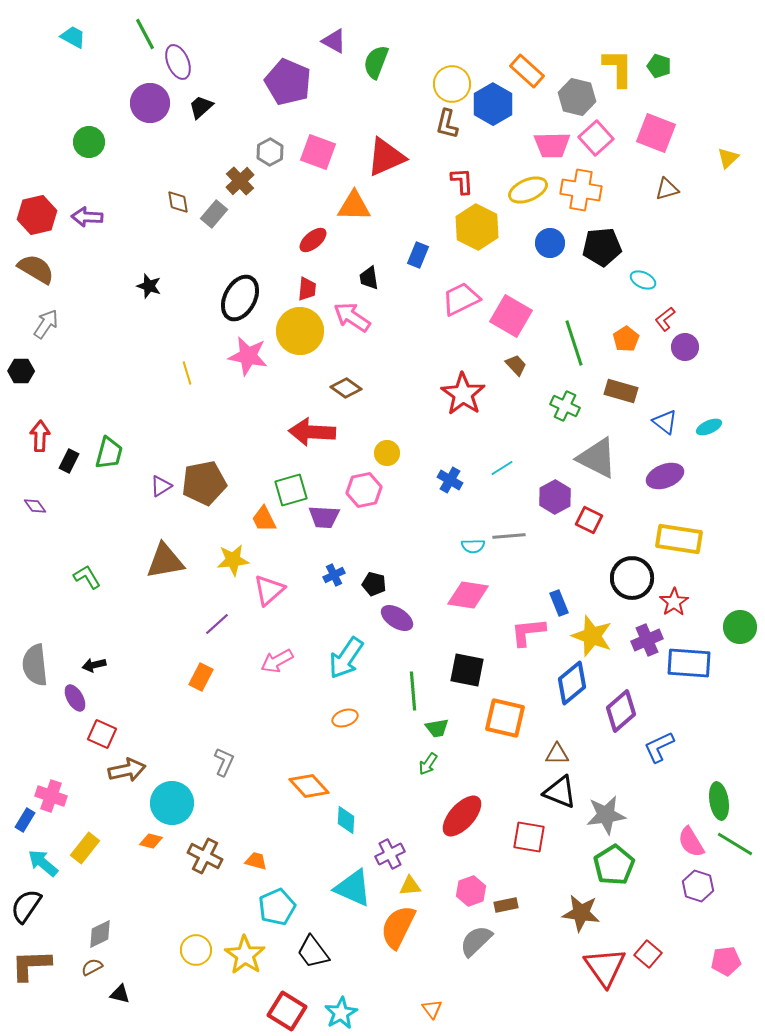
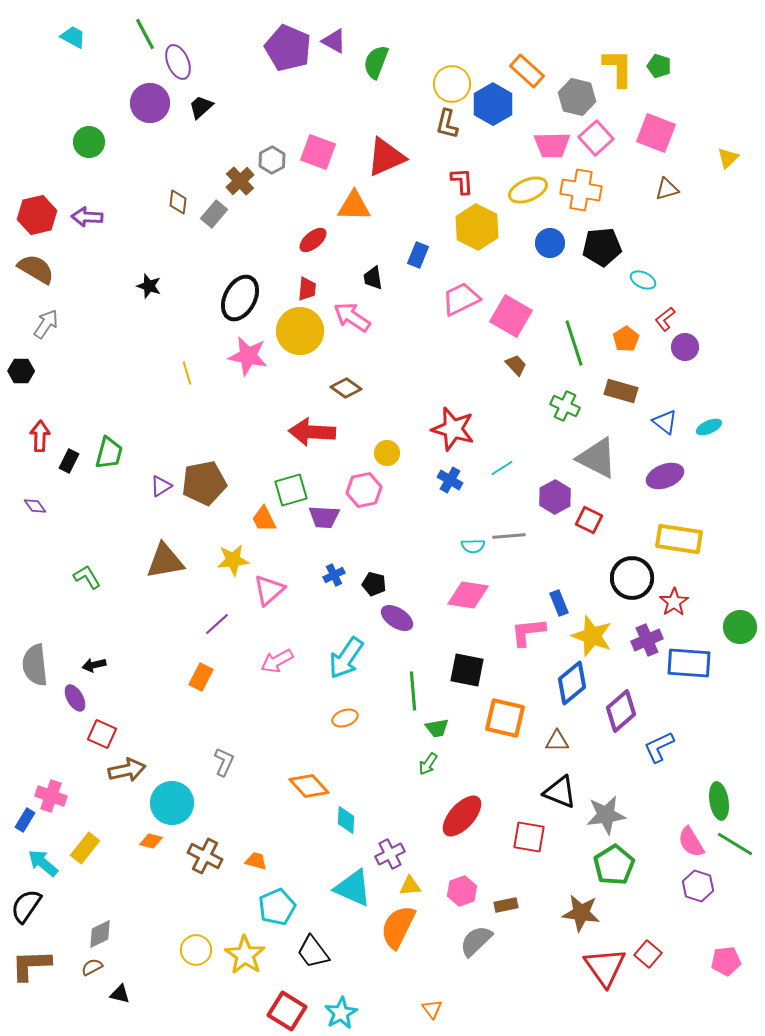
purple pentagon at (288, 82): moved 34 px up
gray hexagon at (270, 152): moved 2 px right, 8 px down
brown diamond at (178, 202): rotated 15 degrees clockwise
black trapezoid at (369, 278): moved 4 px right
red star at (463, 394): moved 10 px left, 35 px down; rotated 18 degrees counterclockwise
brown triangle at (557, 754): moved 13 px up
pink hexagon at (471, 891): moved 9 px left
